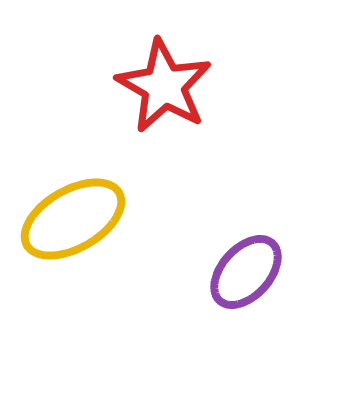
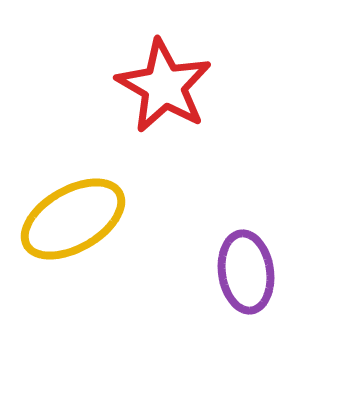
purple ellipse: rotated 50 degrees counterclockwise
